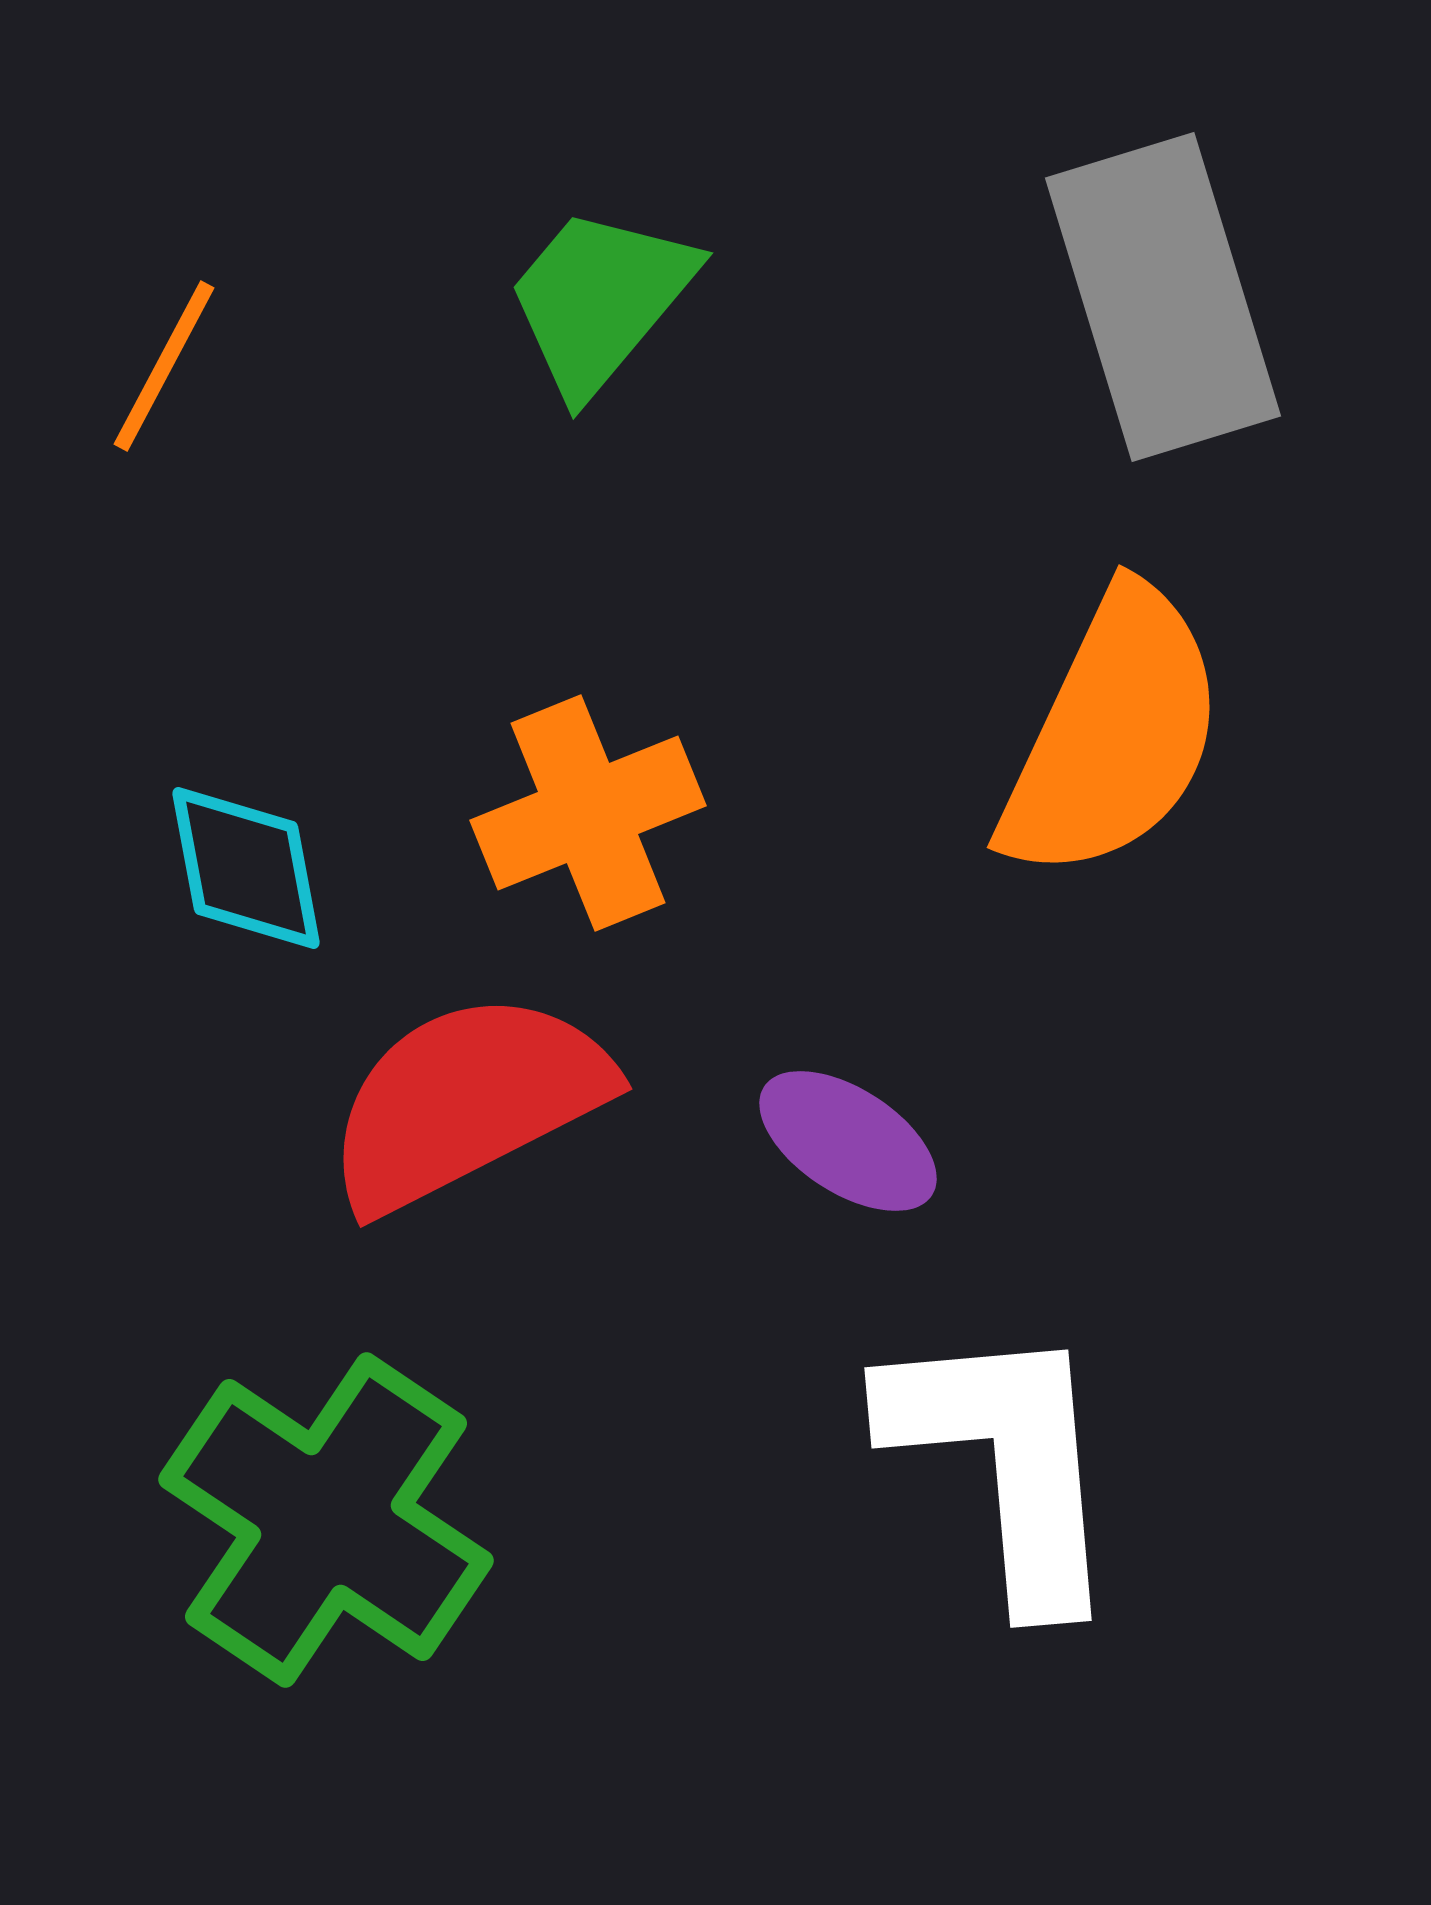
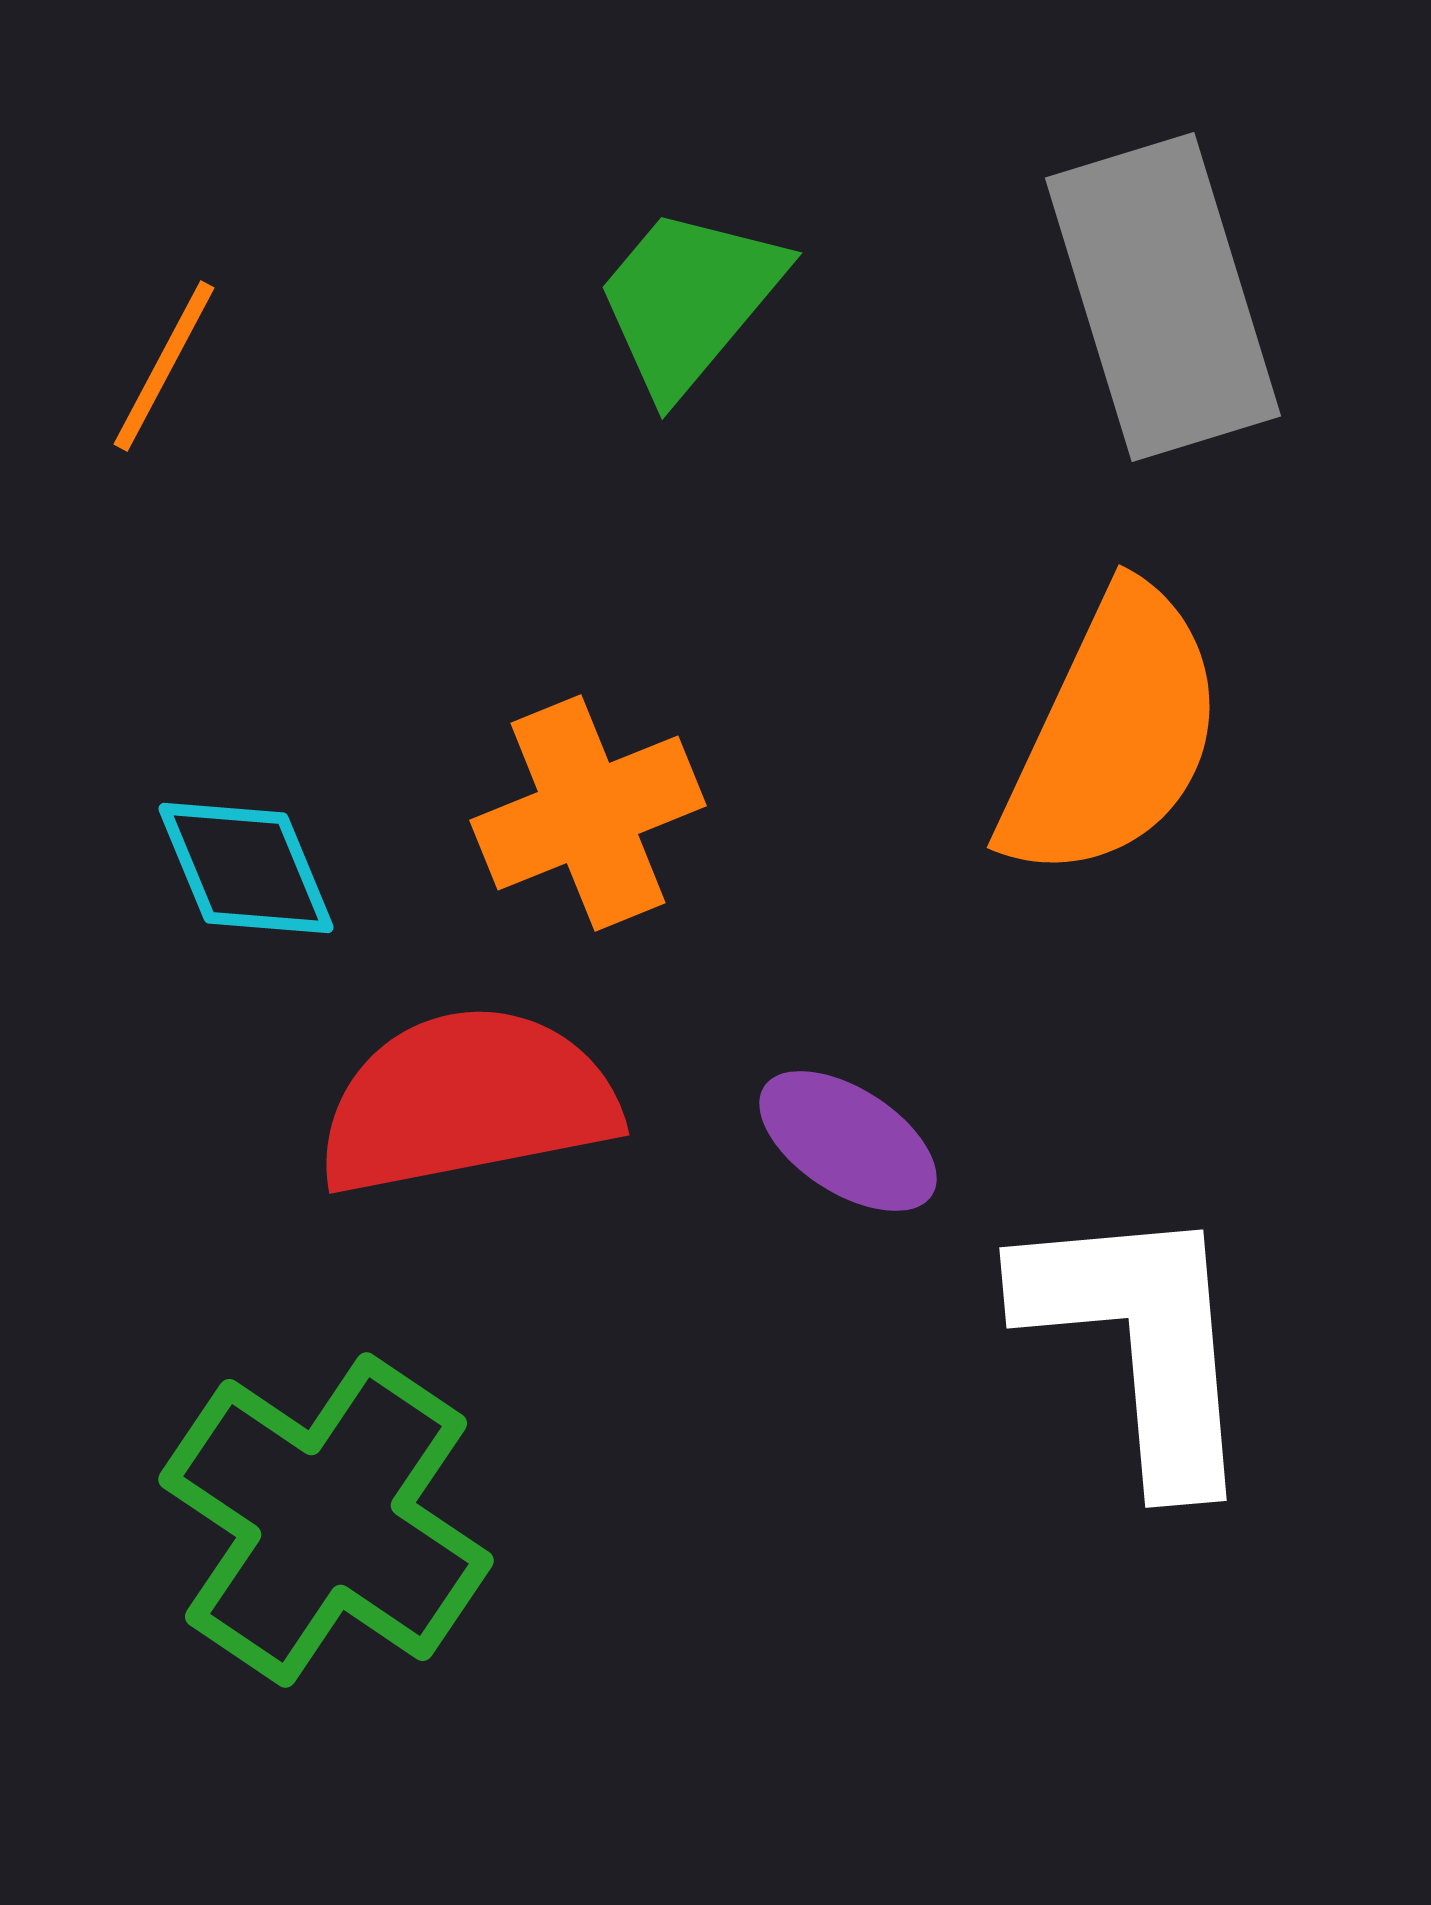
green trapezoid: moved 89 px right
cyan diamond: rotated 12 degrees counterclockwise
red semicircle: rotated 16 degrees clockwise
white L-shape: moved 135 px right, 120 px up
